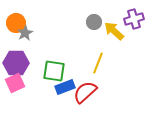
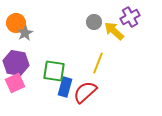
purple cross: moved 4 px left, 2 px up; rotated 12 degrees counterclockwise
purple hexagon: rotated 10 degrees clockwise
blue rectangle: rotated 54 degrees counterclockwise
